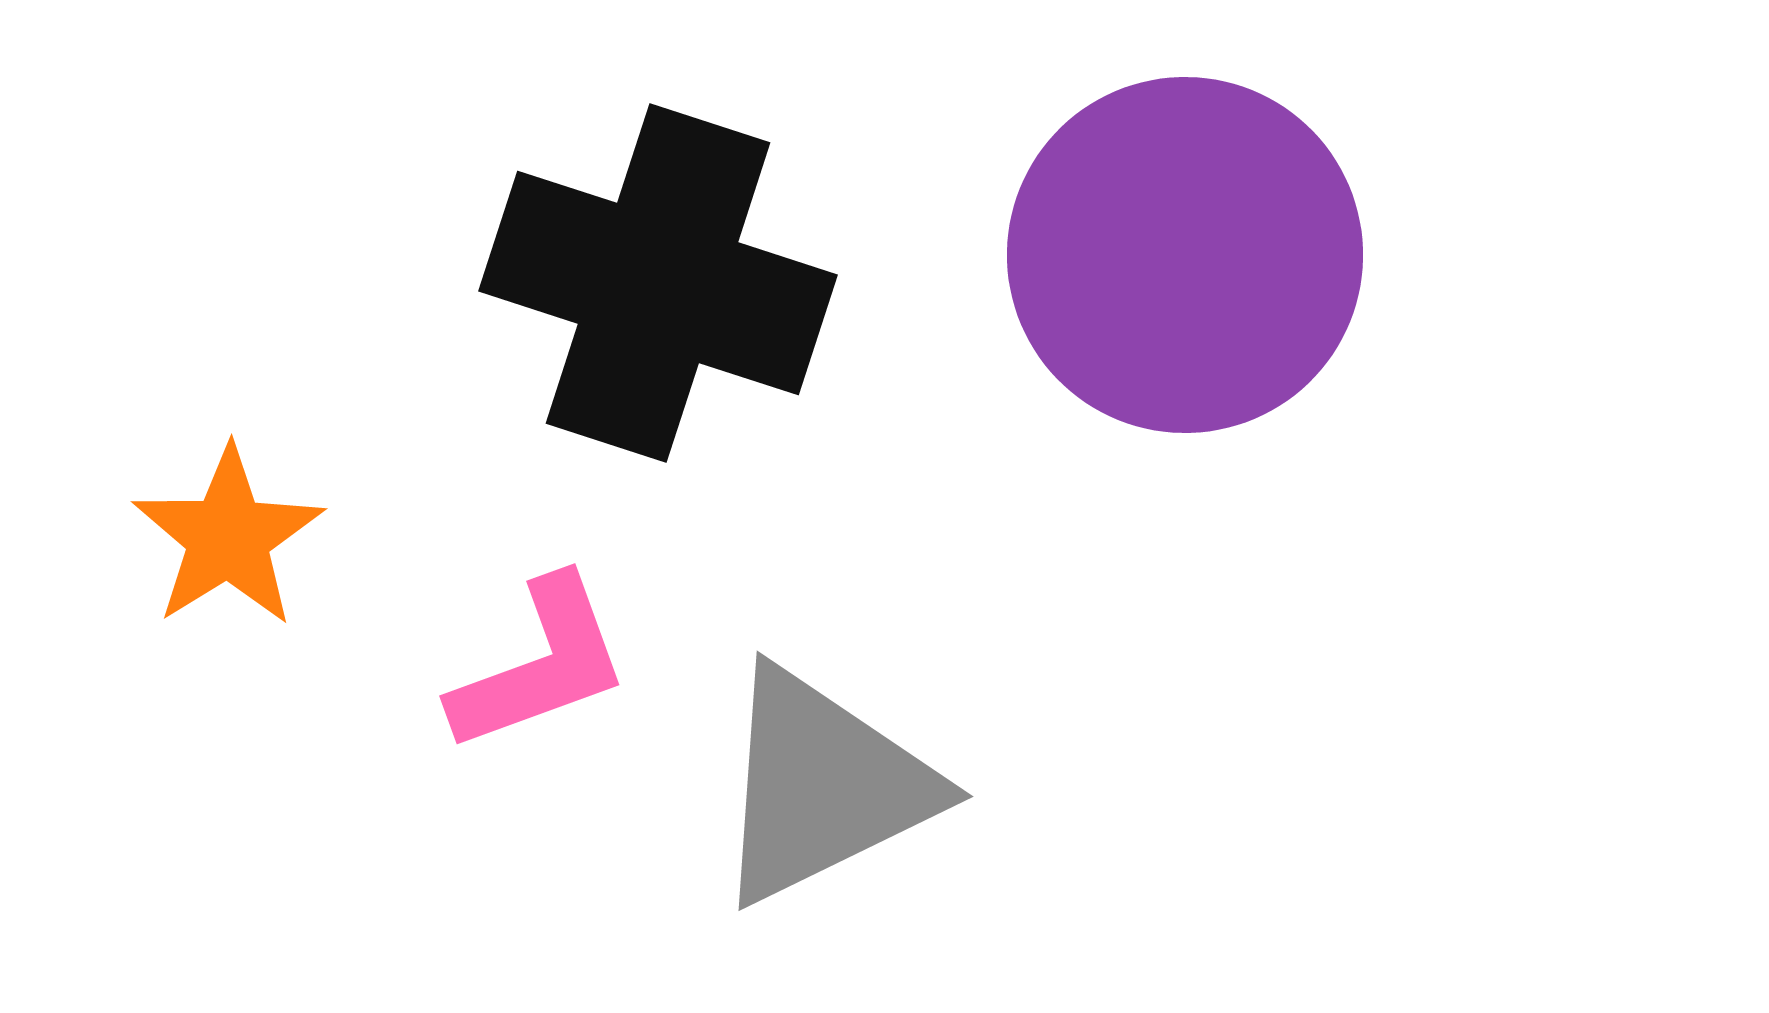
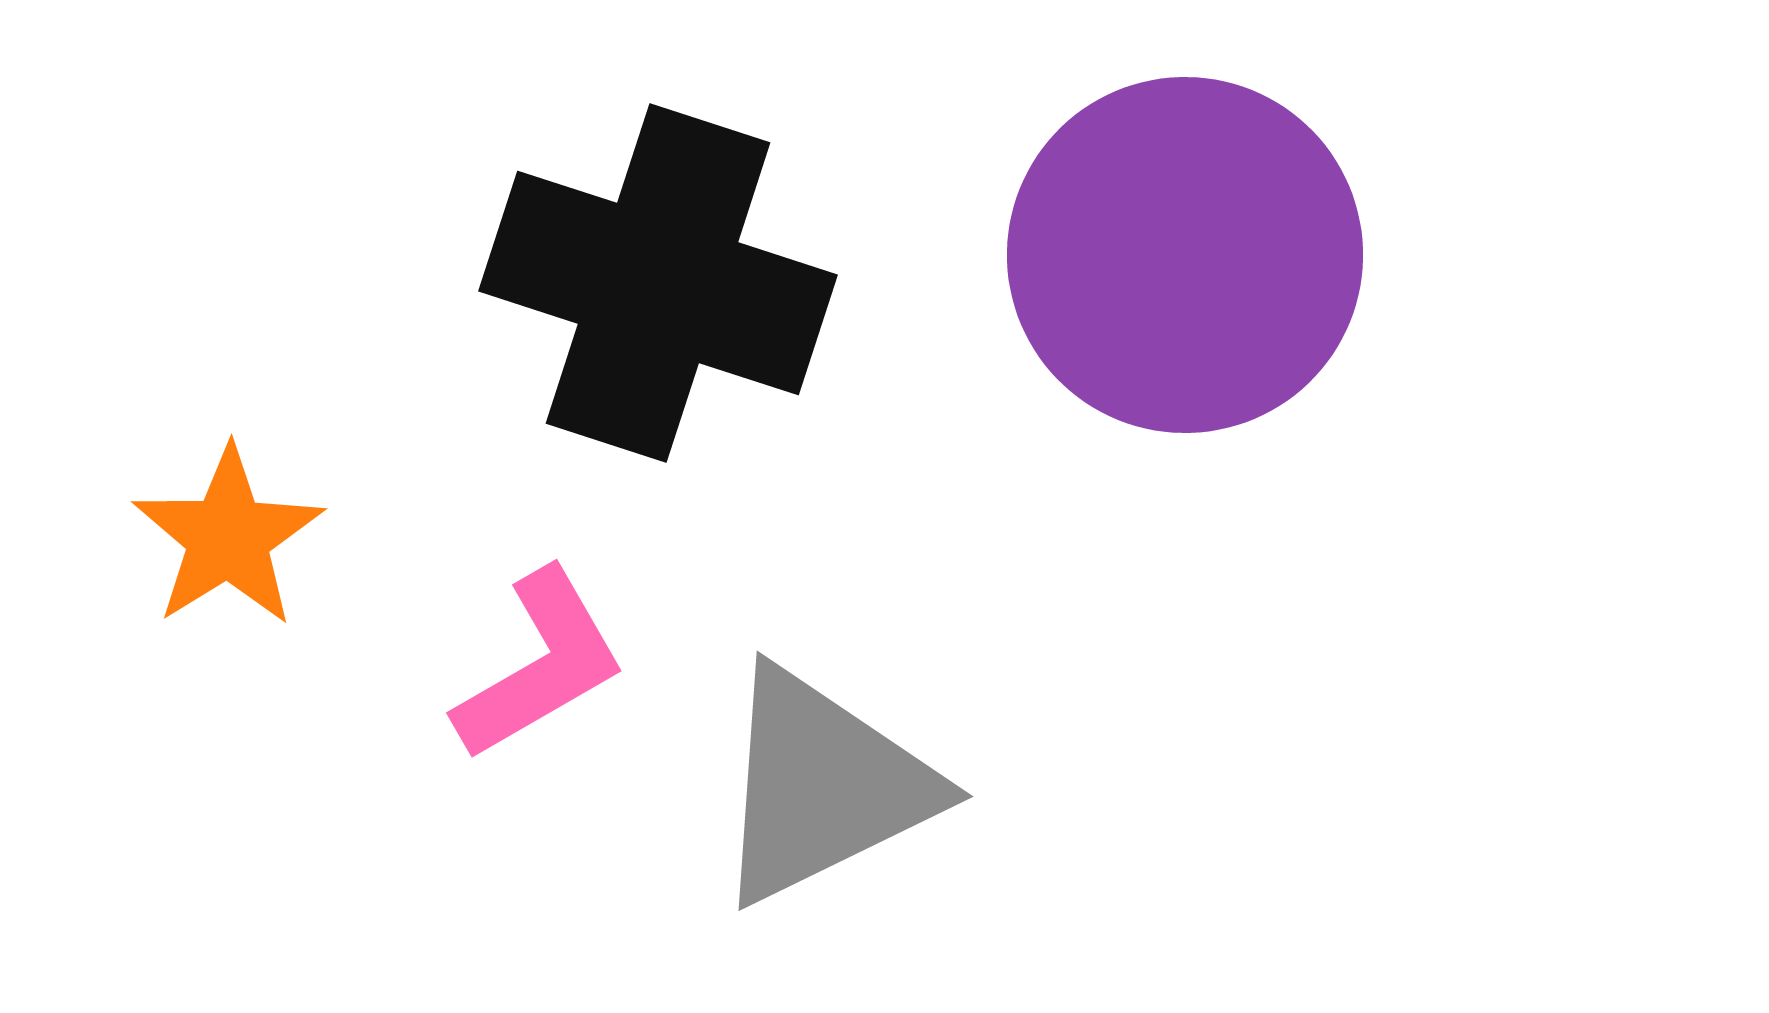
pink L-shape: rotated 10 degrees counterclockwise
